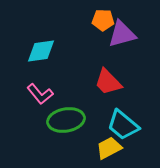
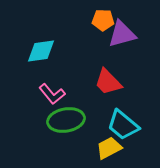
pink L-shape: moved 12 px right
